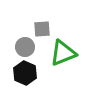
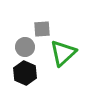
green triangle: rotated 20 degrees counterclockwise
